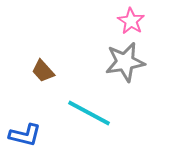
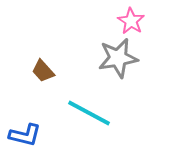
gray star: moved 7 px left, 4 px up
